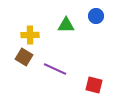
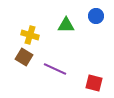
yellow cross: rotated 18 degrees clockwise
red square: moved 2 px up
